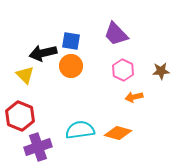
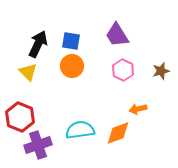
purple trapezoid: moved 1 px right, 1 px down; rotated 12 degrees clockwise
black arrow: moved 5 px left, 9 px up; rotated 128 degrees clockwise
orange circle: moved 1 px right
brown star: rotated 12 degrees counterclockwise
yellow triangle: moved 3 px right, 3 px up
orange arrow: moved 4 px right, 12 px down
red hexagon: moved 1 px down
orange diamond: rotated 36 degrees counterclockwise
purple cross: moved 2 px up
